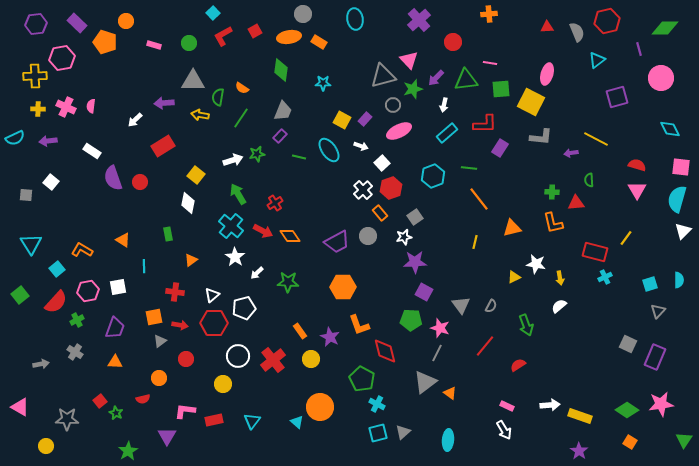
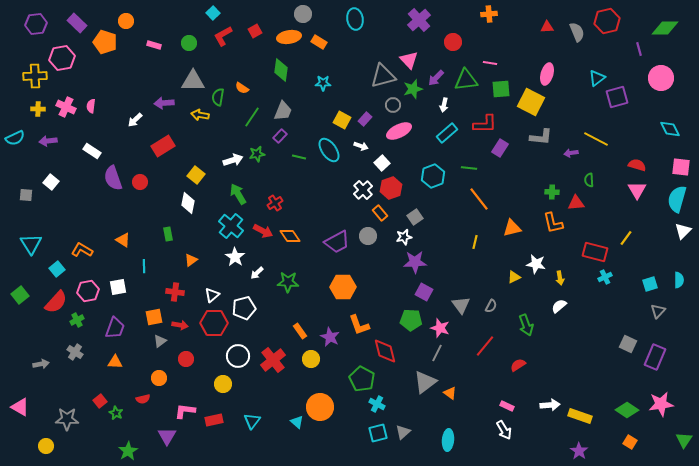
cyan triangle at (597, 60): moved 18 px down
green line at (241, 118): moved 11 px right, 1 px up
